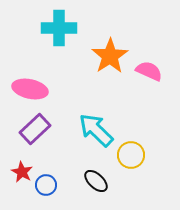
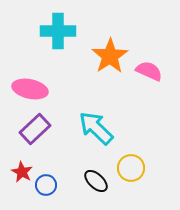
cyan cross: moved 1 px left, 3 px down
cyan arrow: moved 2 px up
yellow circle: moved 13 px down
